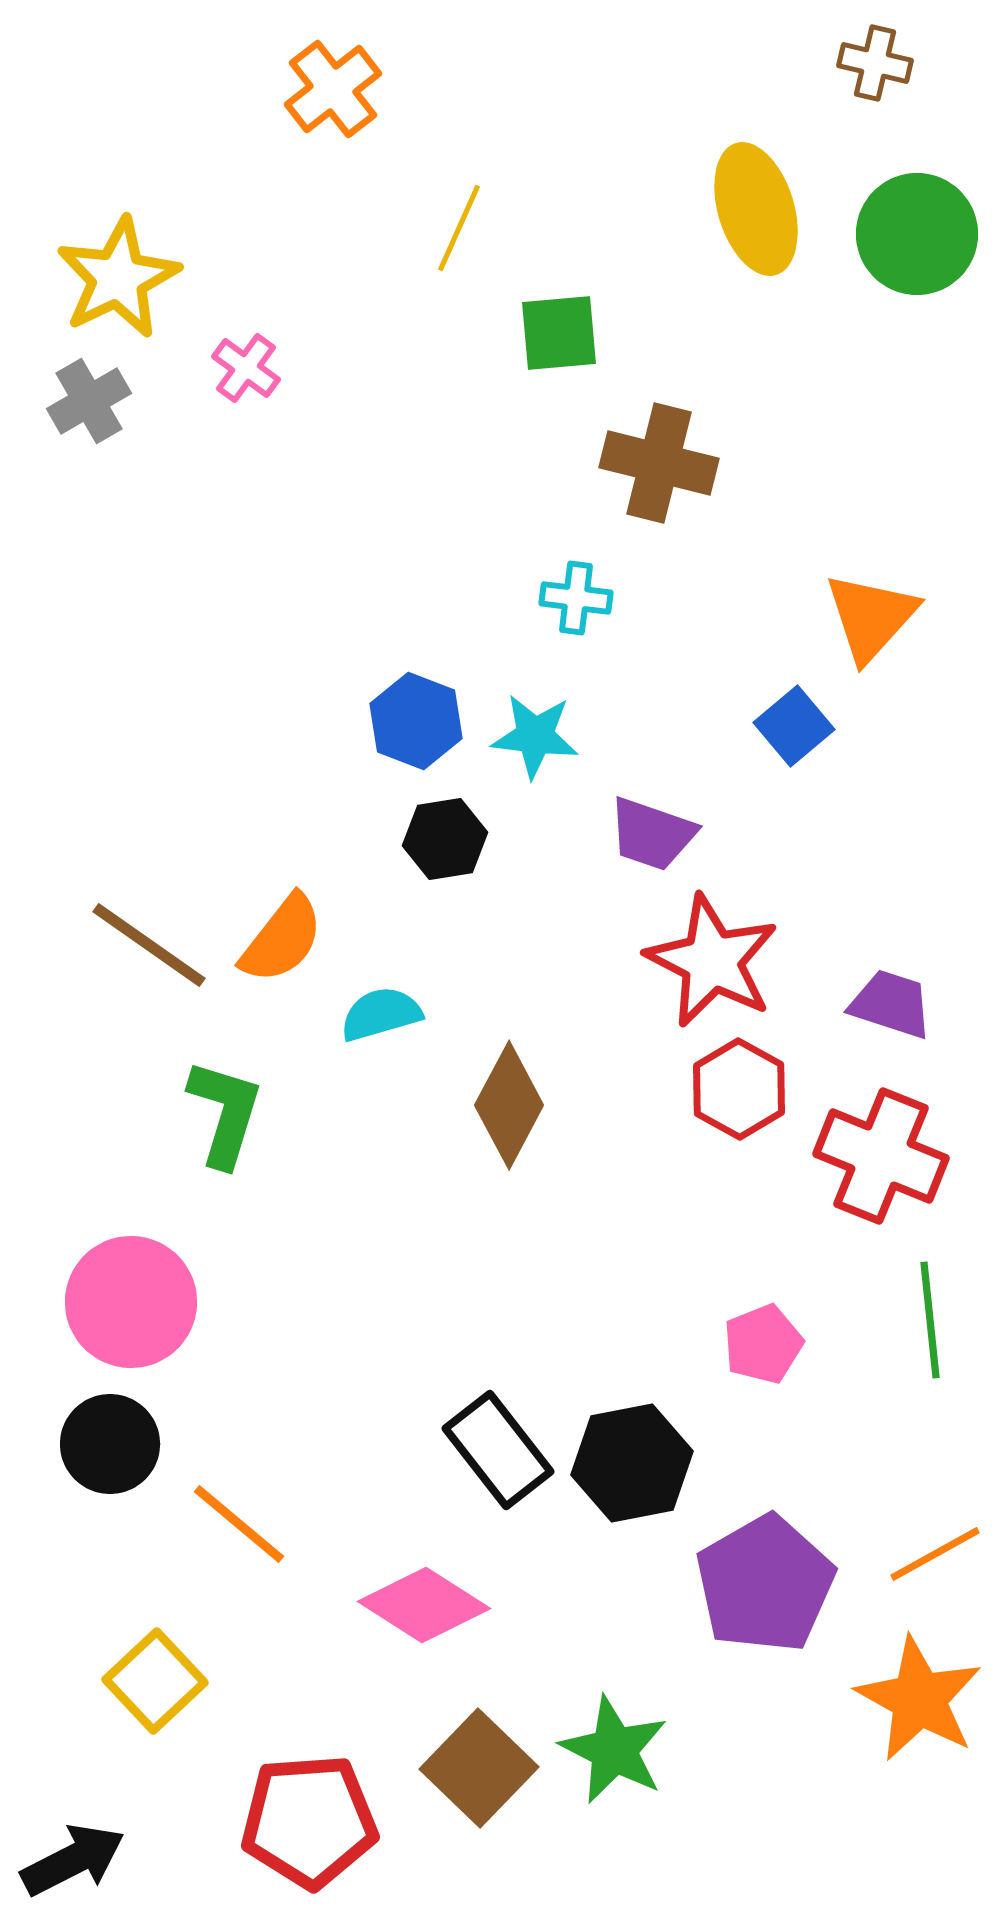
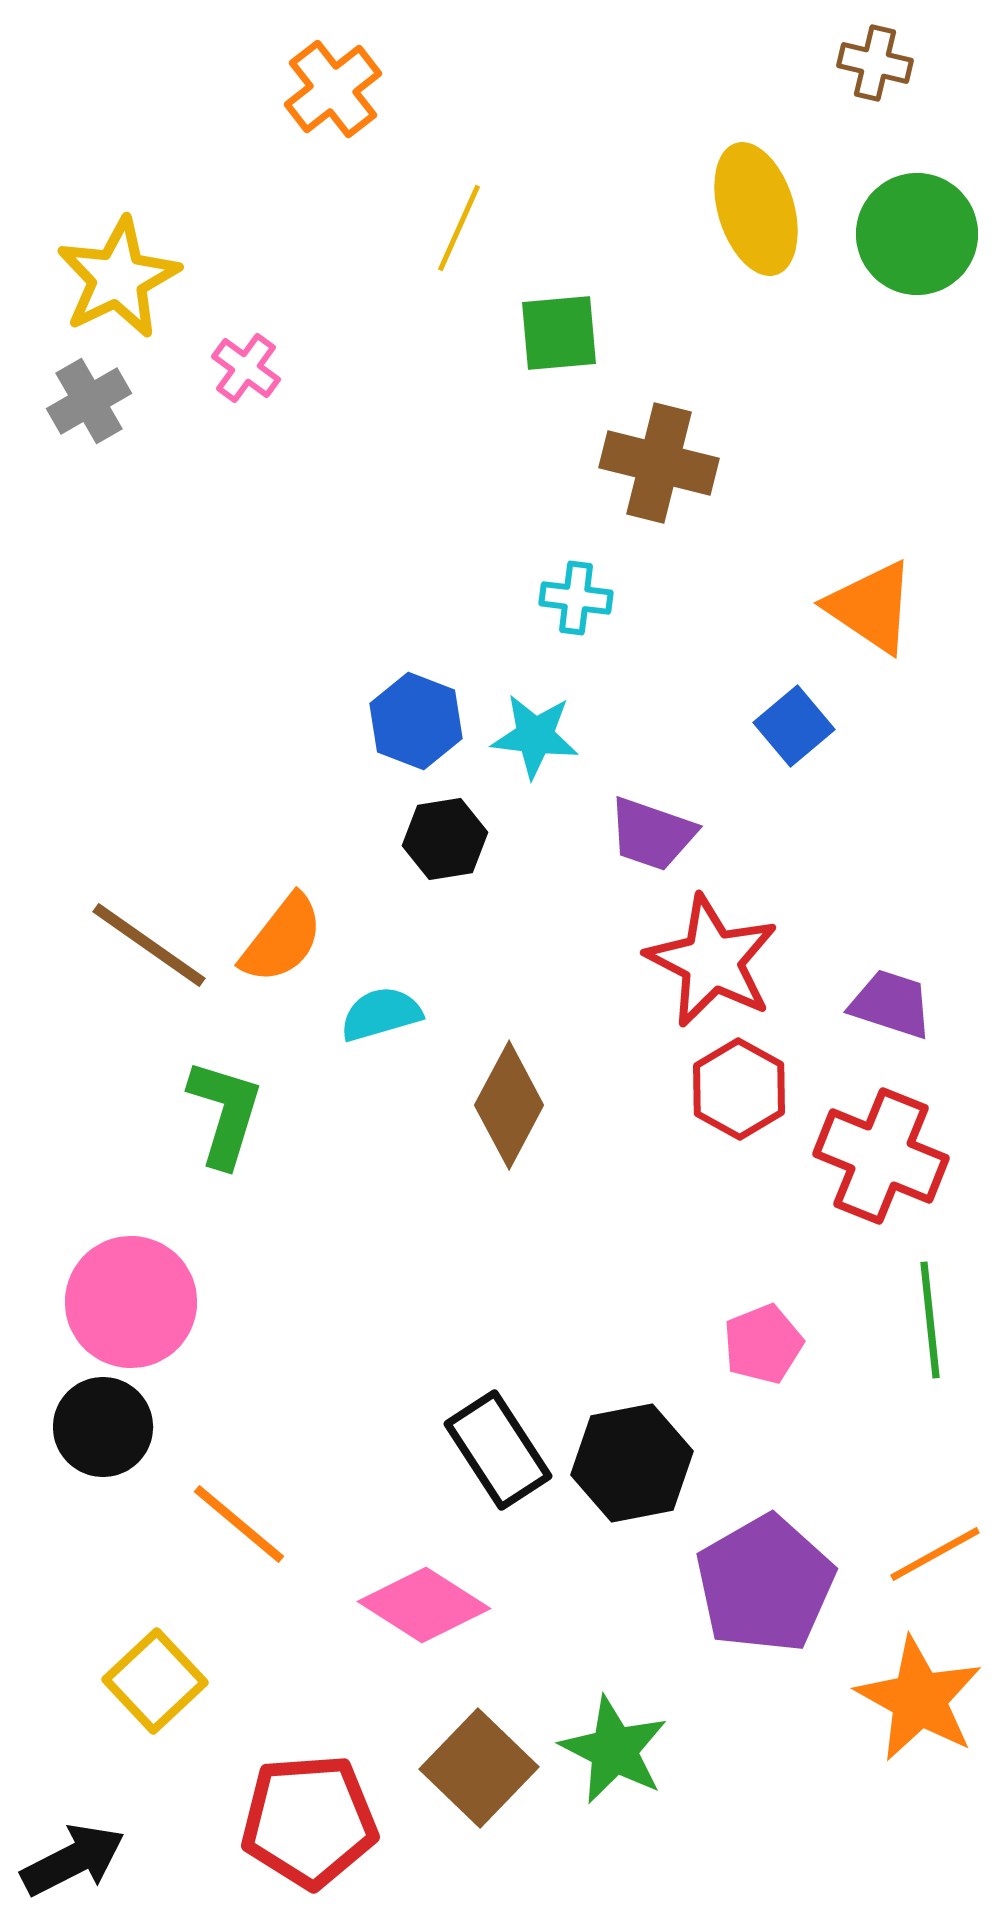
orange triangle at (871, 617): moved 10 px up; rotated 38 degrees counterclockwise
black circle at (110, 1444): moved 7 px left, 17 px up
black rectangle at (498, 1450): rotated 5 degrees clockwise
